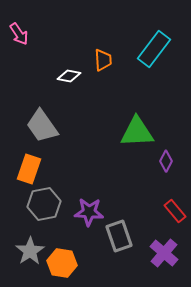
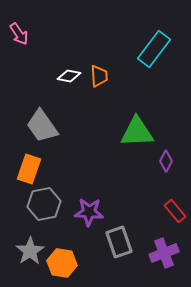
orange trapezoid: moved 4 px left, 16 px down
gray rectangle: moved 6 px down
purple cross: rotated 28 degrees clockwise
